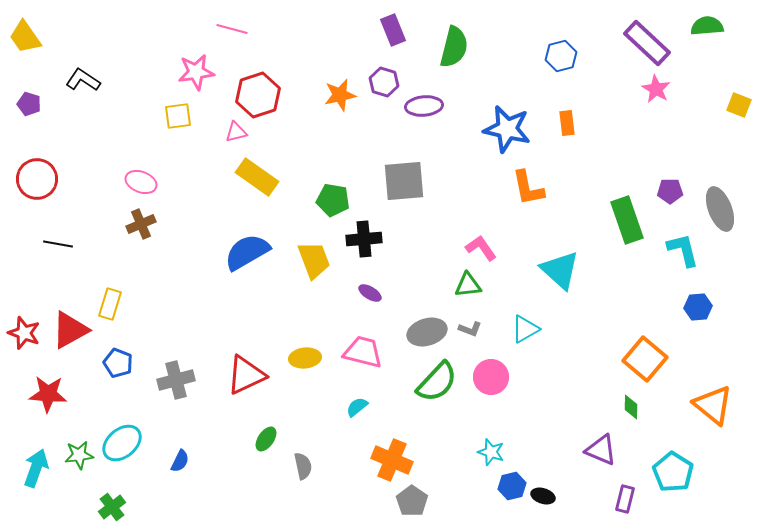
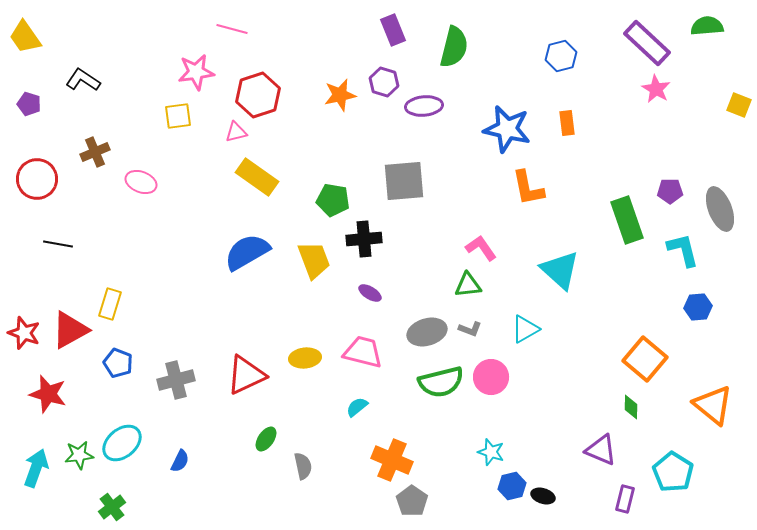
brown cross at (141, 224): moved 46 px left, 72 px up
green semicircle at (437, 382): moved 4 px right; rotated 33 degrees clockwise
red star at (48, 394): rotated 12 degrees clockwise
